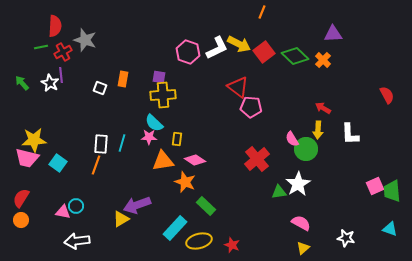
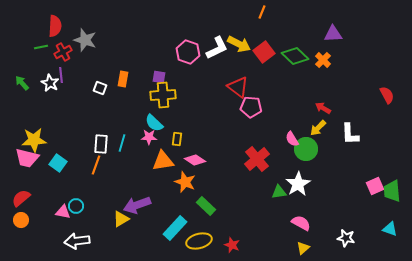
yellow arrow at (318, 130): moved 2 px up; rotated 42 degrees clockwise
red semicircle at (21, 198): rotated 18 degrees clockwise
